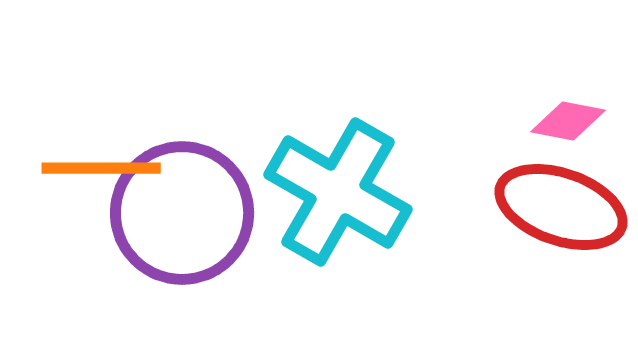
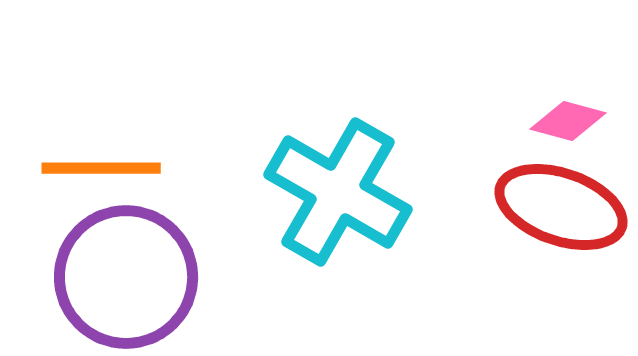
pink diamond: rotated 4 degrees clockwise
purple circle: moved 56 px left, 64 px down
